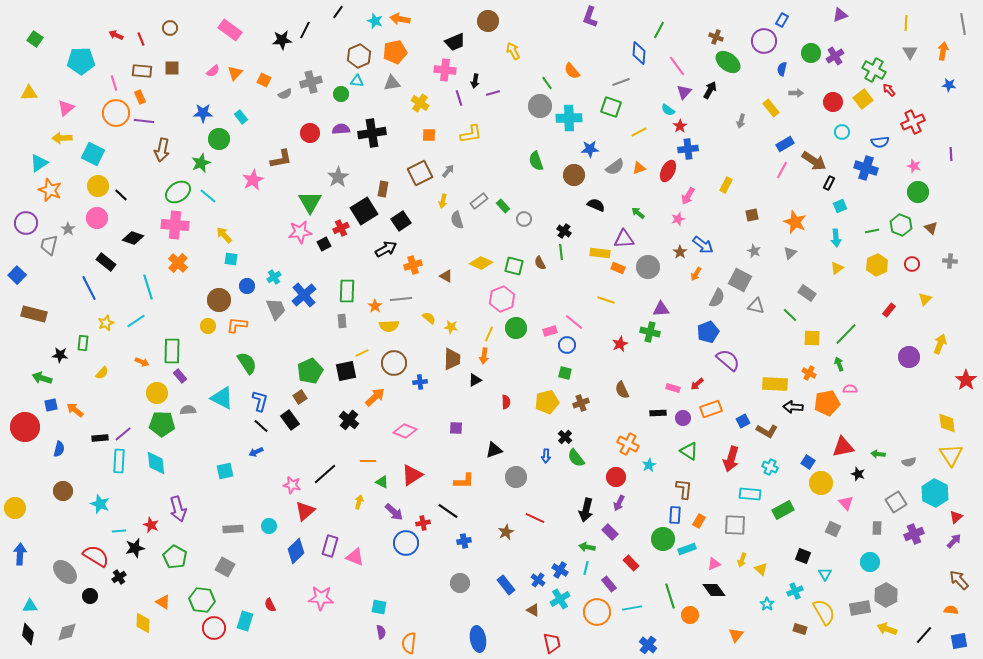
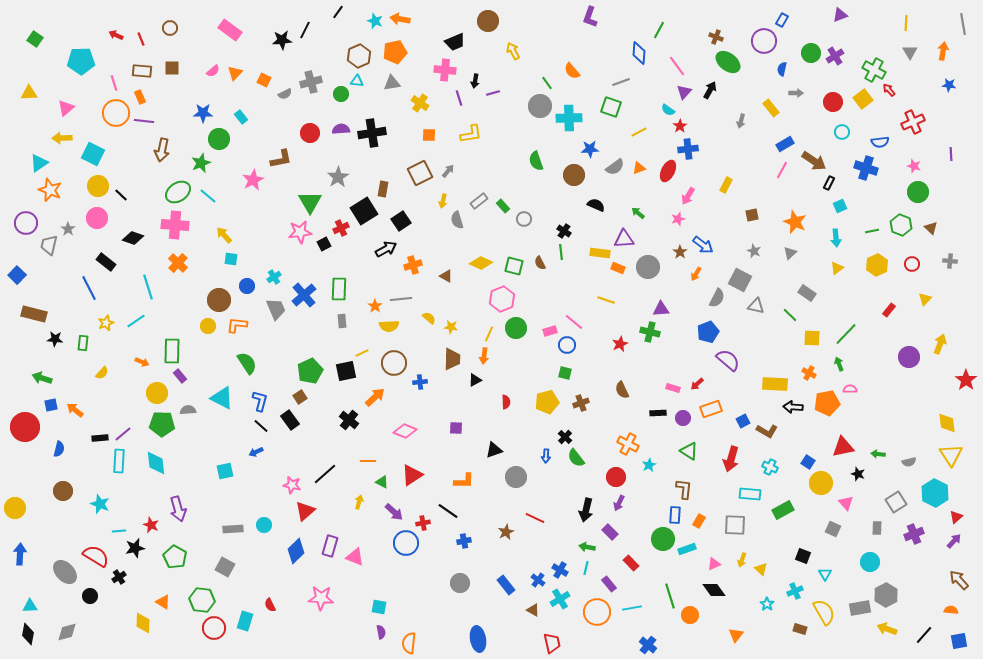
green rectangle at (347, 291): moved 8 px left, 2 px up
black star at (60, 355): moved 5 px left, 16 px up
cyan circle at (269, 526): moved 5 px left, 1 px up
